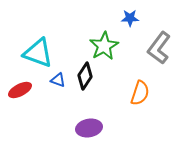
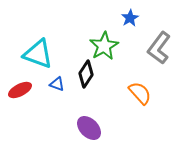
blue star: rotated 30 degrees counterclockwise
cyan triangle: moved 1 px down
black diamond: moved 1 px right, 2 px up
blue triangle: moved 1 px left, 4 px down
orange semicircle: rotated 60 degrees counterclockwise
purple ellipse: rotated 55 degrees clockwise
